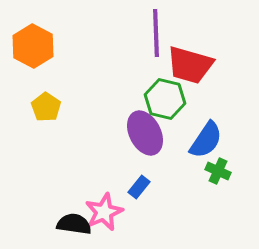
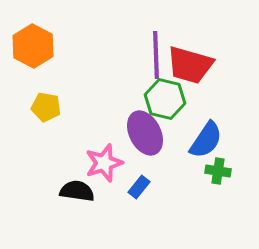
purple line: moved 22 px down
yellow pentagon: rotated 24 degrees counterclockwise
green cross: rotated 15 degrees counterclockwise
pink star: moved 49 px up; rotated 6 degrees clockwise
black semicircle: moved 3 px right, 33 px up
